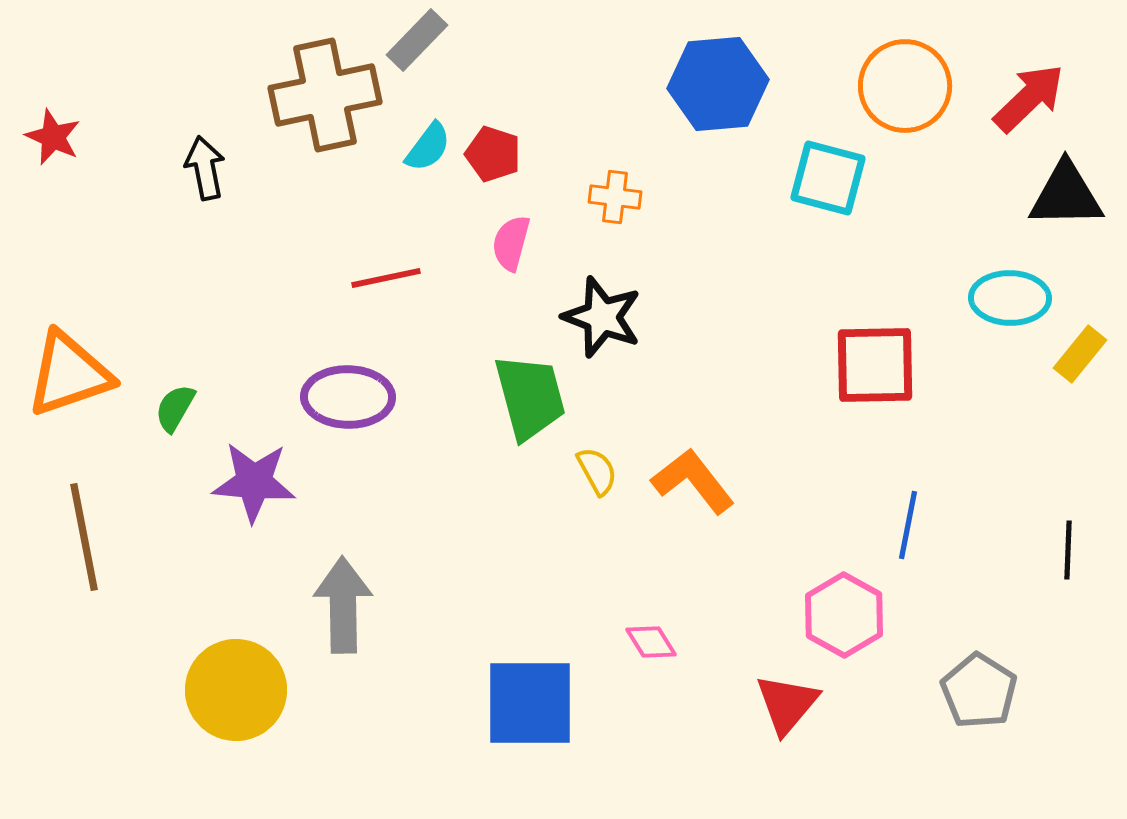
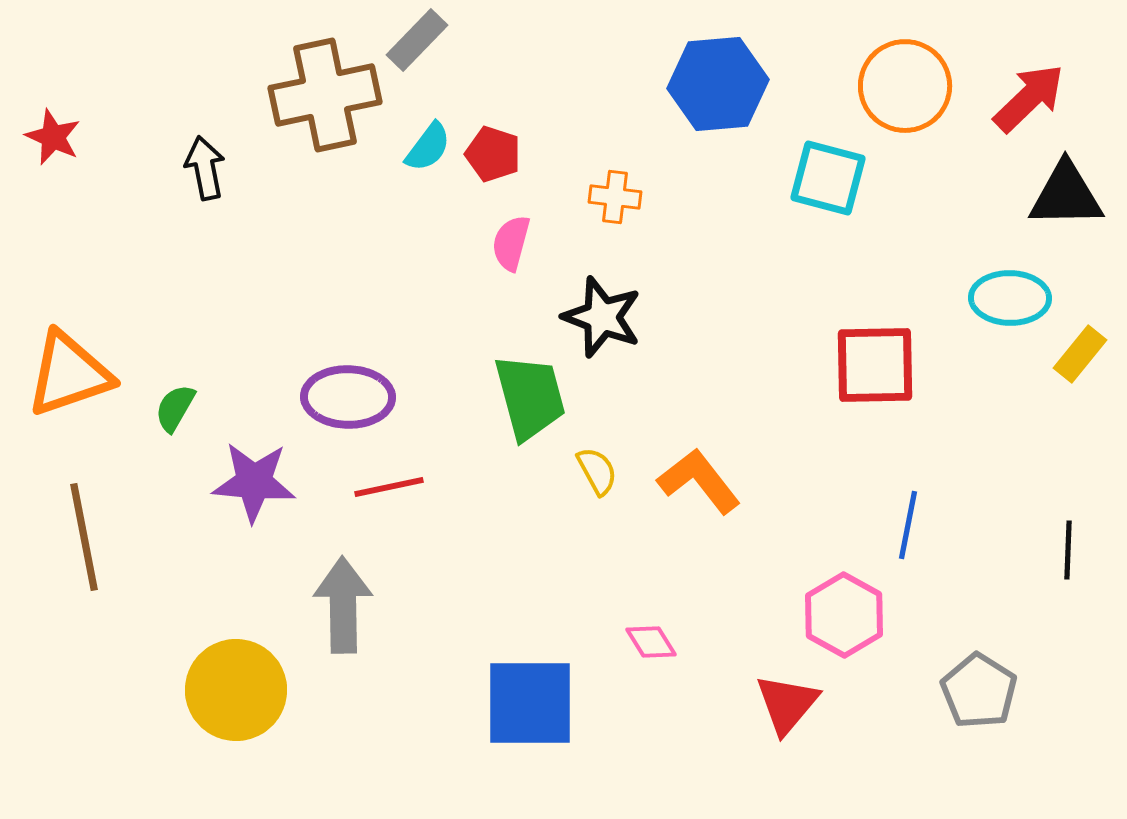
red line: moved 3 px right, 209 px down
orange L-shape: moved 6 px right
